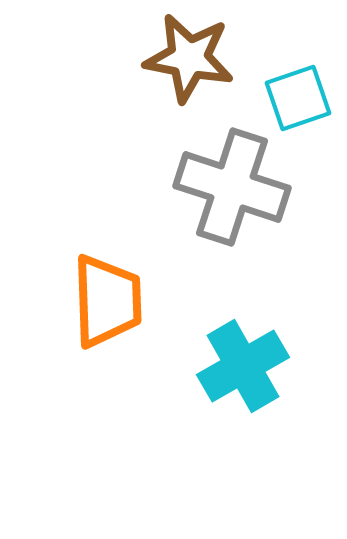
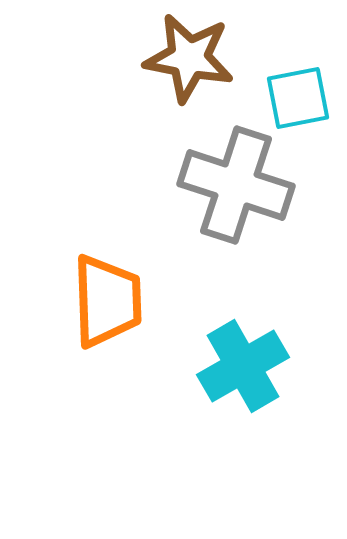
cyan square: rotated 8 degrees clockwise
gray cross: moved 4 px right, 2 px up
